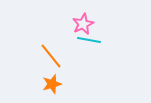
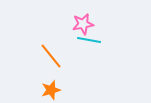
pink star: rotated 15 degrees clockwise
orange star: moved 1 px left, 6 px down
